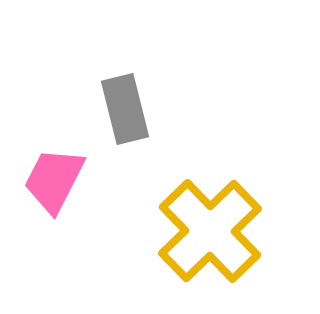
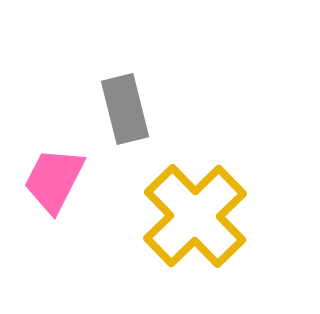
yellow cross: moved 15 px left, 15 px up
